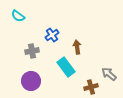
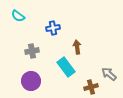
blue cross: moved 1 px right, 7 px up; rotated 24 degrees clockwise
